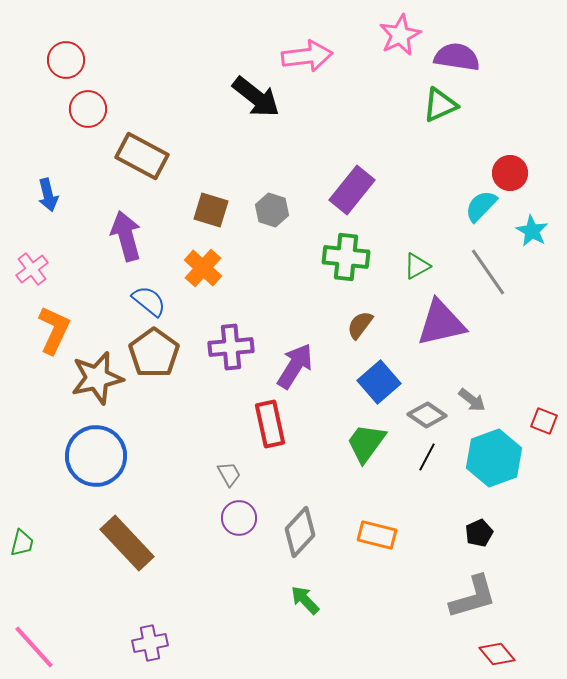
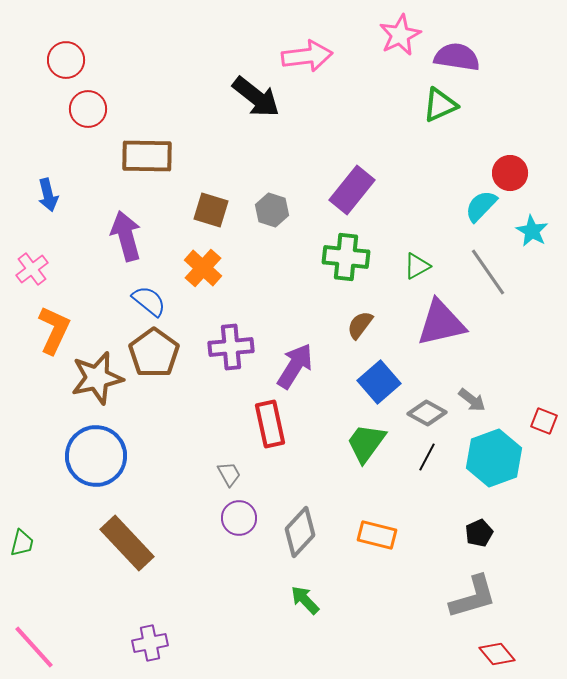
brown rectangle at (142, 156): moved 5 px right; rotated 27 degrees counterclockwise
gray diamond at (427, 415): moved 2 px up; rotated 6 degrees counterclockwise
